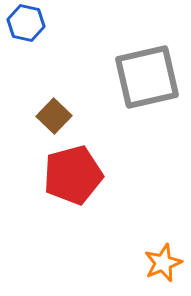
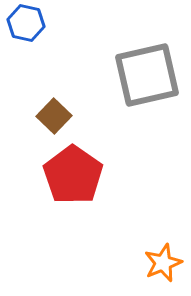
gray square: moved 2 px up
red pentagon: rotated 22 degrees counterclockwise
